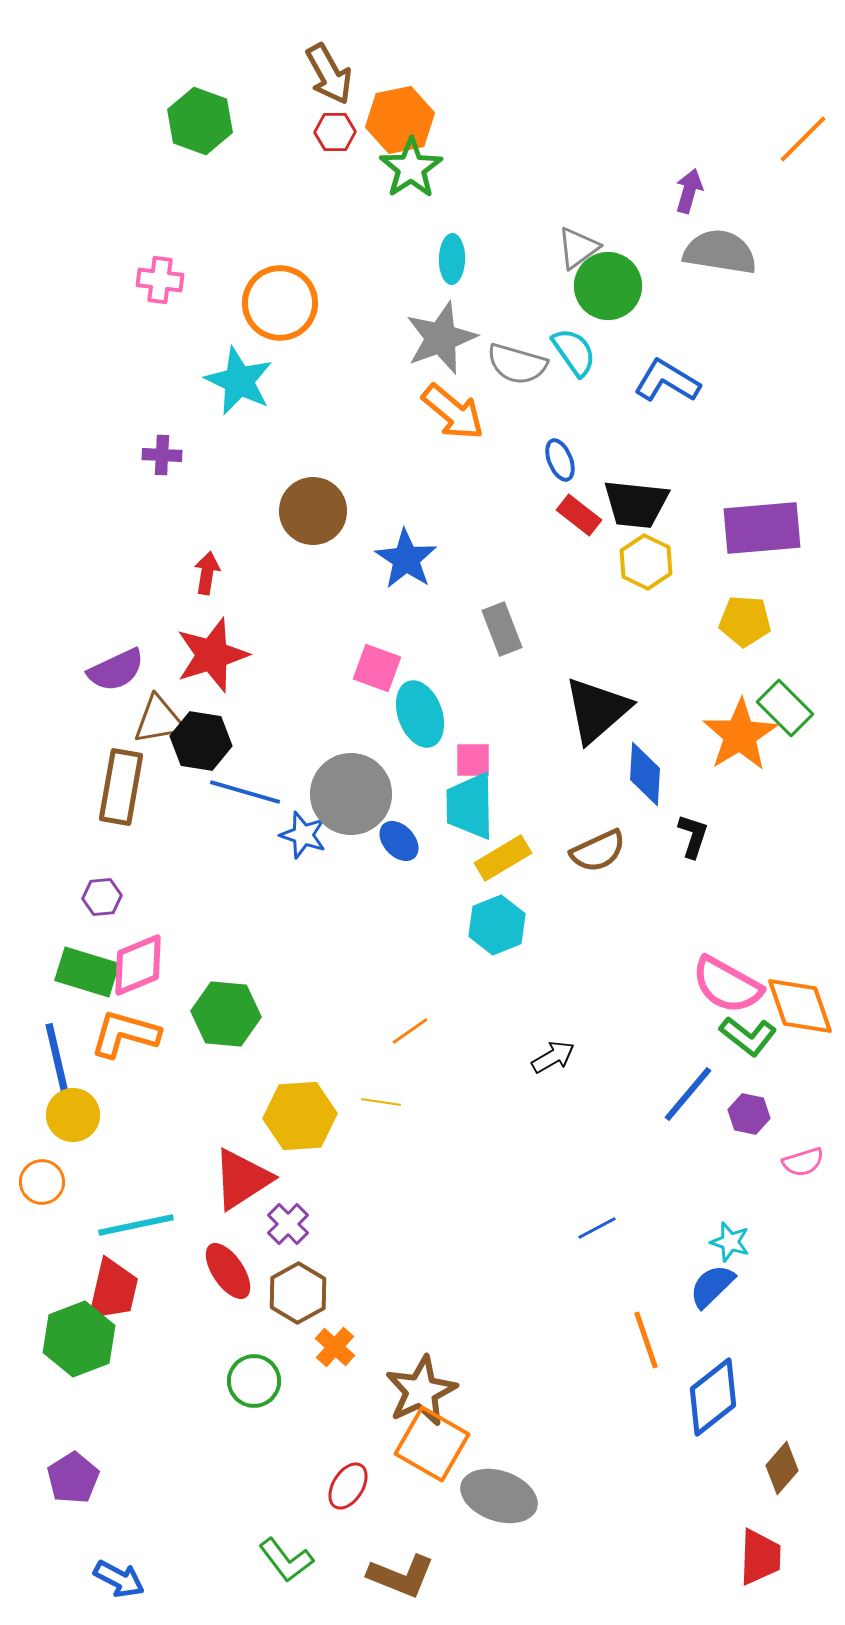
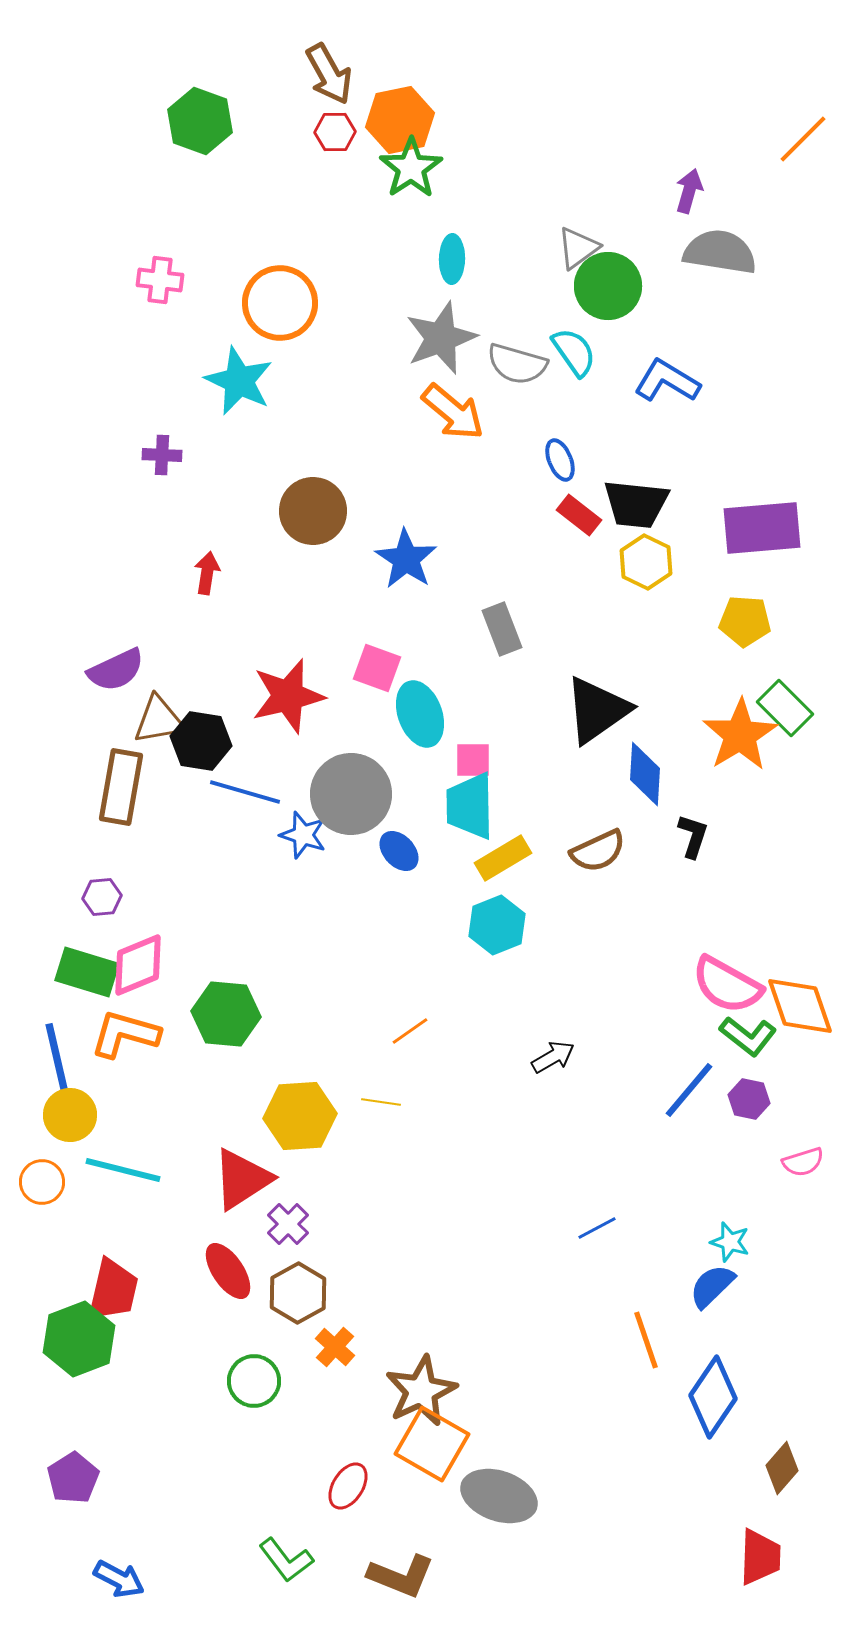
red star at (212, 655): moved 76 px right, 41 px down; rotated 4 degrees clockwise
black triangle at (597, 710): rotated 6 degrees clockwise
blue ellipse at (399, 841): moved 10 px down
blue line at (688, 1094): moved 1 px right, 4 px up
purple hexagon at (749, 1114): moved 15 px up
yellow circle at (73, 1115): moved 3 px left
cyan line at (136, 1225): moved 13 px left, 55 px up; rotated 26 degrees clockwise
blue diamond at (713, 1397): rotated 18 degrees counterclockwise
